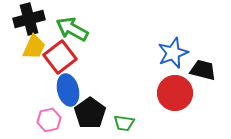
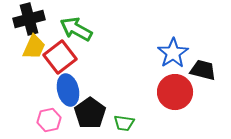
green arrow: moved 4 px right
blue star: rotated 12 degrees counterclockwise
red circle: moved 1 px up
